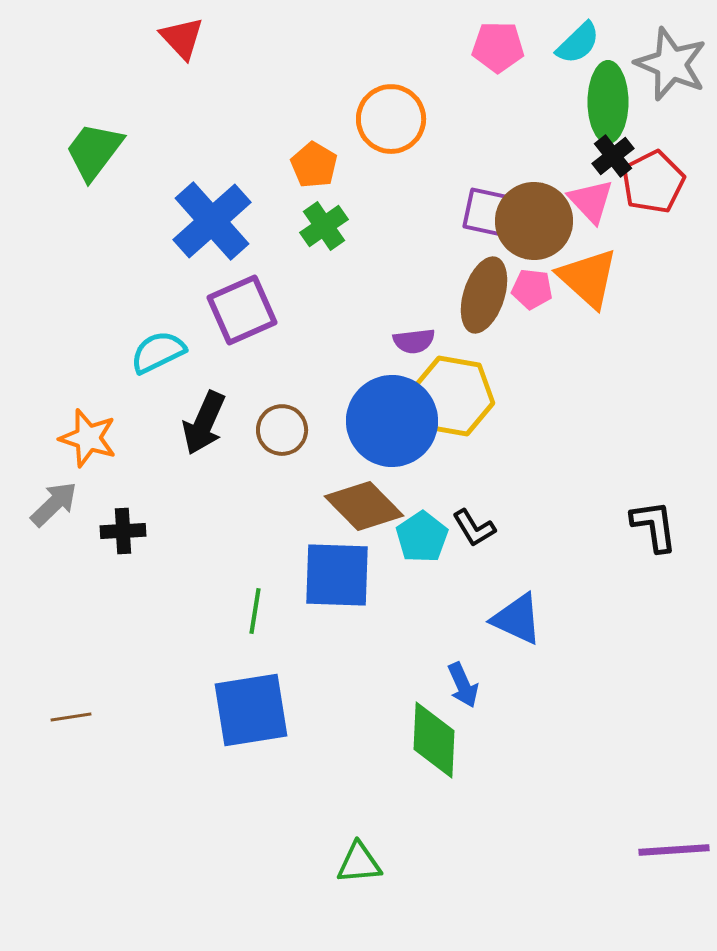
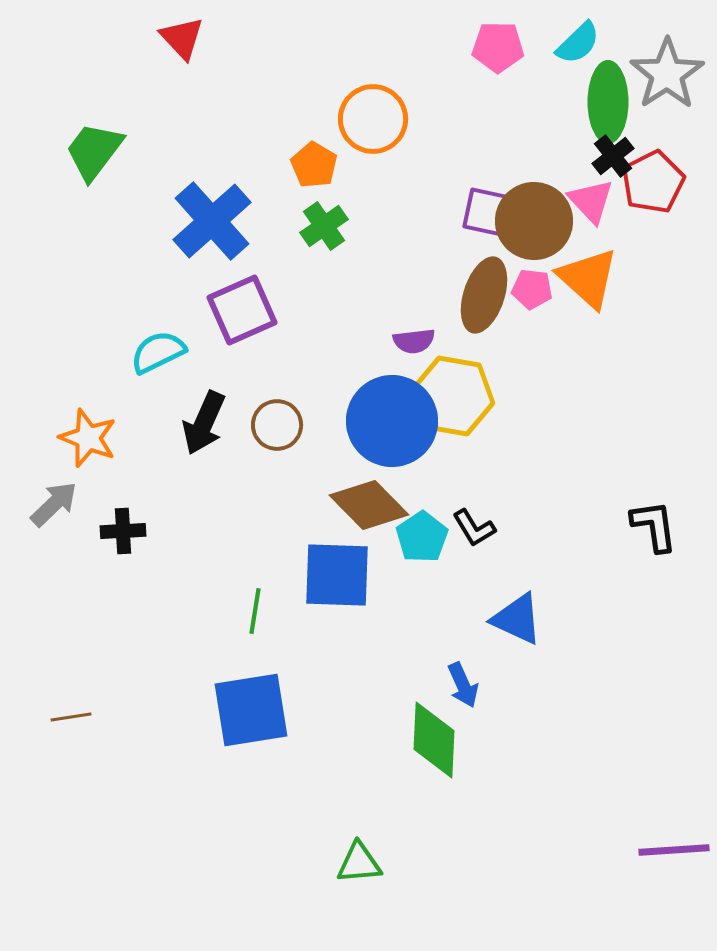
gray star at (671, 64): moved 4 px left, 10 px down; rotated 16 degrees clockwise
orange circle at (391, 119): moved 18 px left
brown circle at (282, 430): moved 5 px left, 5 px up
orange star at (88, 438): rotated 4 degrees clockwise
brown diamond at (364, 506): moved 5 px right, 1 px up
